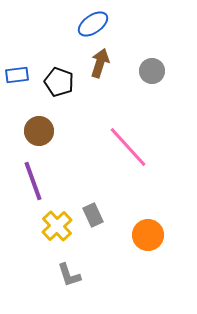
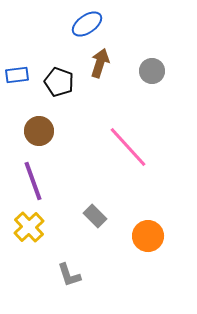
blue ellipse: moved 6 px left
gray rectangle: moved 2 px right, 1 px down; rotated 20 degrees counterclockwise
yellow cross: moved 28 px left, 1 px down
orange circle: moved 1 px down
